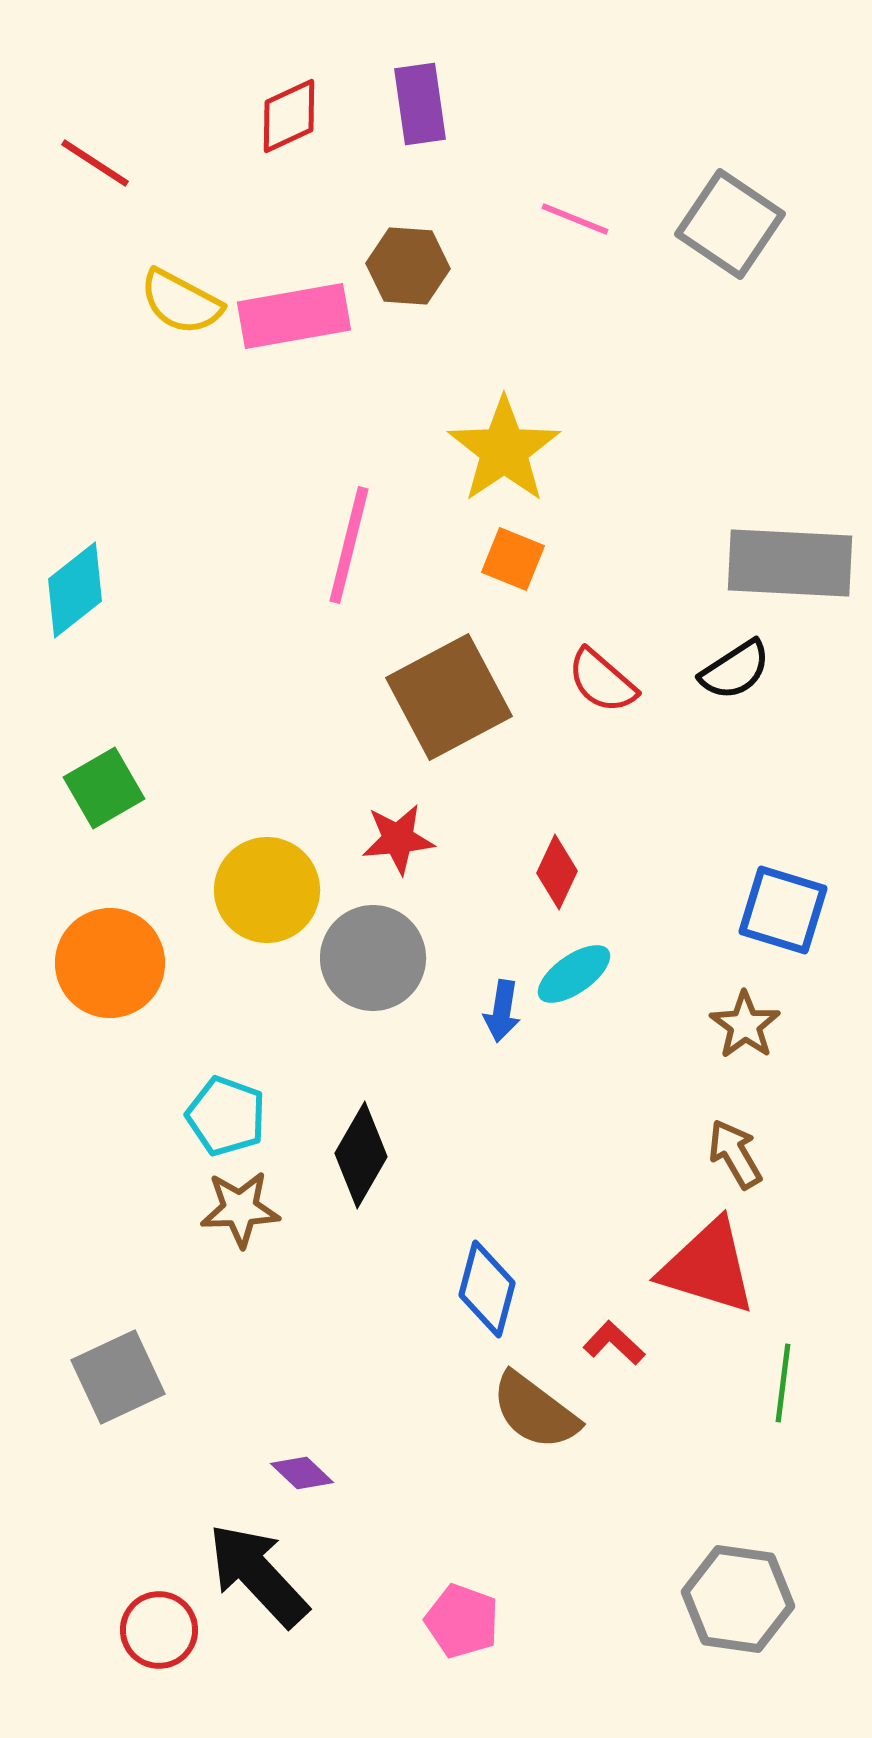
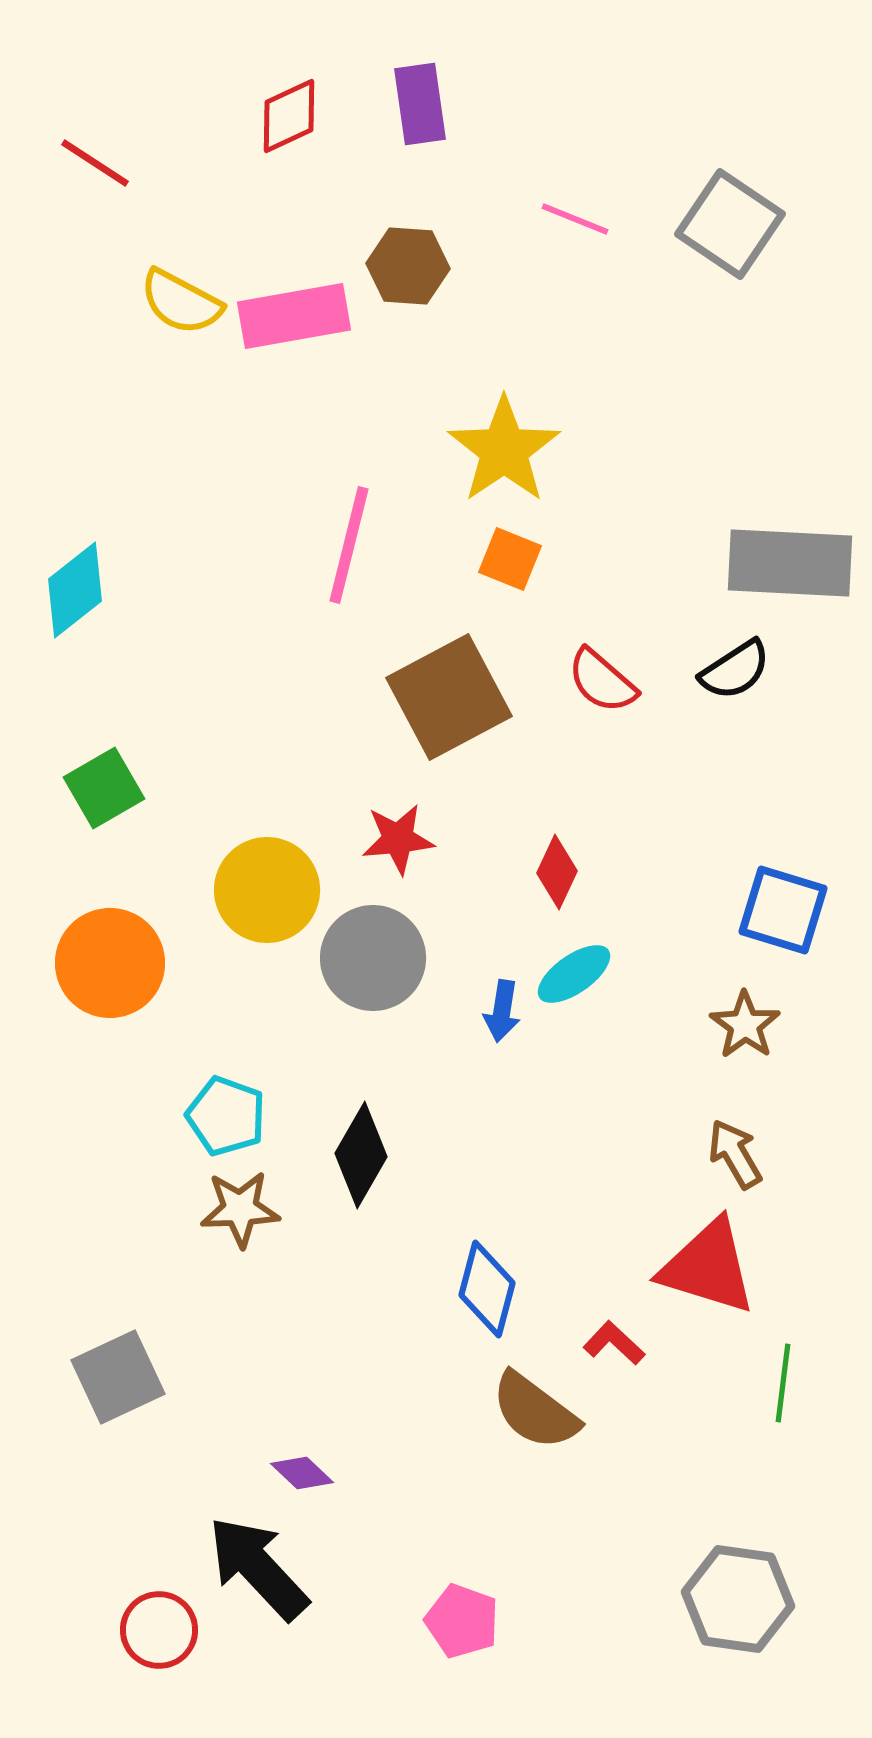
orange square at (513, 559): moved 3 px left
black arrow at (258, 1575): moved 7 px up
